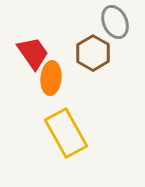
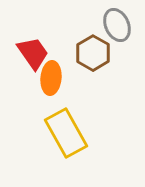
gray ellipse: moved 2 px right, 3 px down
